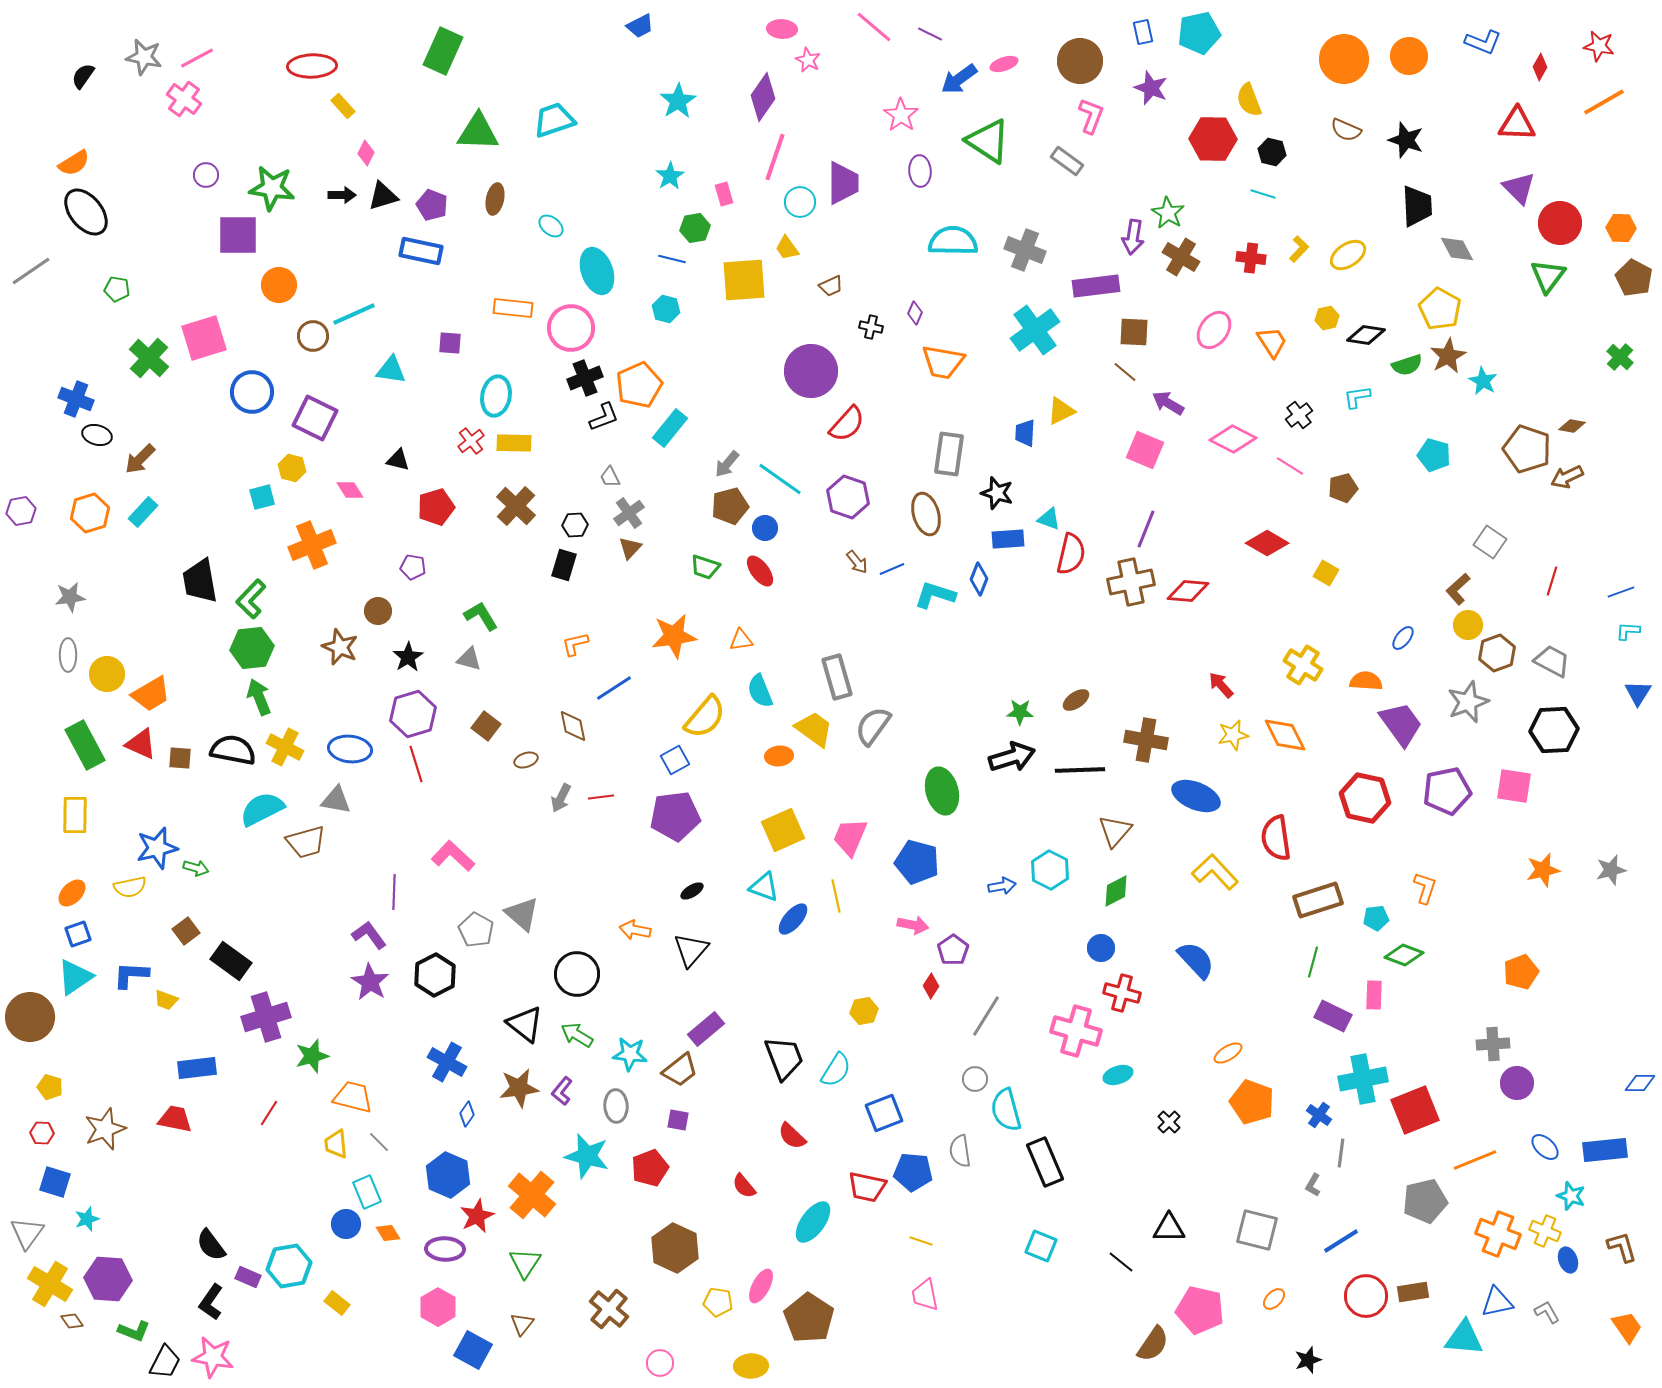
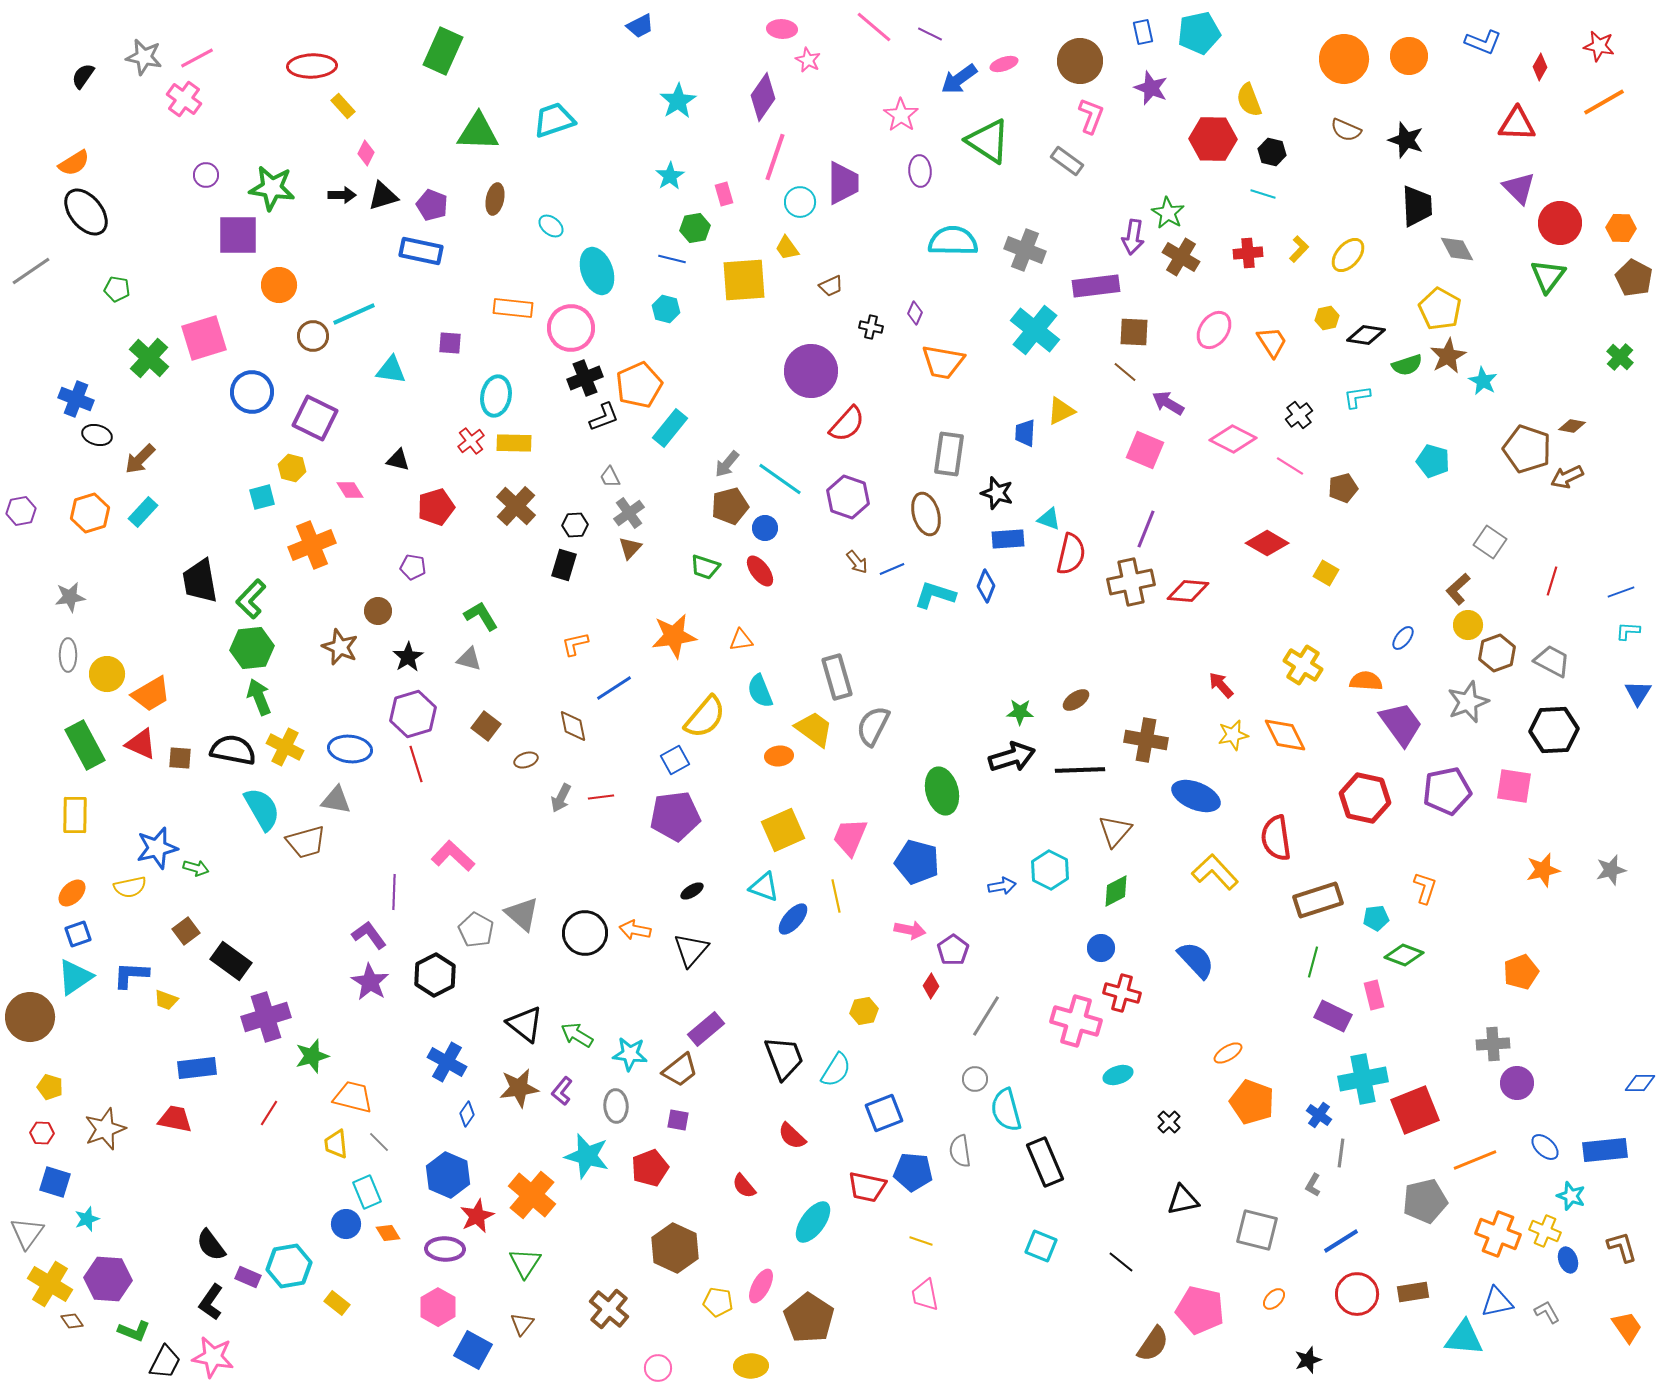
yellow ellipse at (1348, 255): rotated 15 degrees counterclockwise
red cross at (1251, 258): moved 3 px left, 5 px up; rotated 12 degrees counterclockwise
cyan cross at (1035, 330): rotated 15 degrees counterclockwise
cyan pentagon at (1434, 455): moved 1 px left, 6 px down
blue diamond at (979, 579): moved 7 px right, 7 px down
gray semicircle at (873, 726): rotated 9 degrees counterclockwise
cyan semicircle at (262, 809): rotated 87 degrees clockwise
pink arrow at (913, 925): moved 3 px left, 5 px down
black circle at (577, 974): moved 8 px right, 41 px up
pink rectangle at (1374, 995): rotated 16 degrees counterclockwise
pink cross at (1076, 1031): moved 10 px up
black triangle at (1169, 1228): moved 14 px right, 28 px up; rotated 12 degrees counterclockwise
red circle at (1366, 1296): moved 9 px left, 2 px up
pink circle at (660, 1363): moved 2 px left, 5 px down
